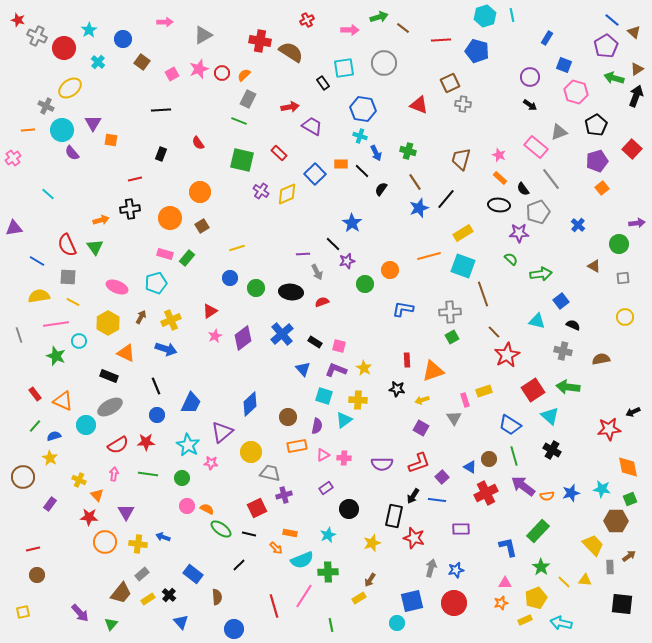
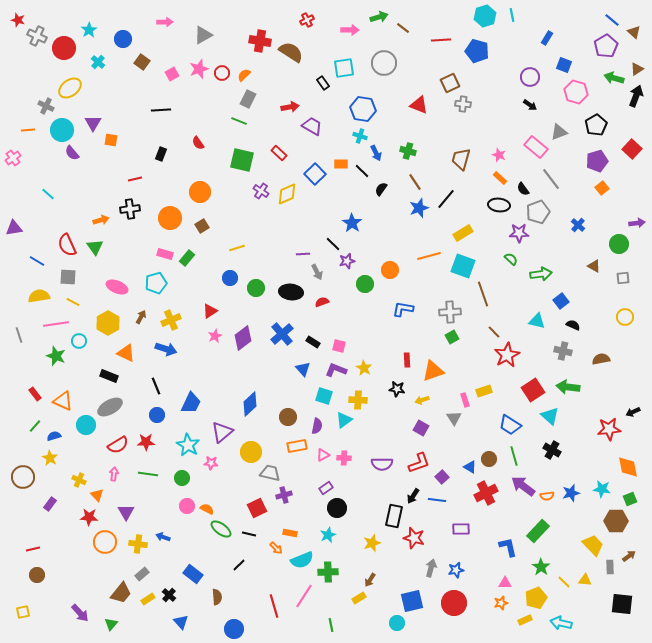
black rectangle at (315, 342): moved 2 px left
black circle at (349, 509): moved 12 px left, 1 px up
